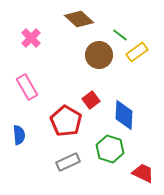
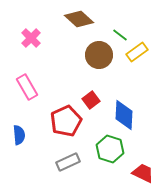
red pentagon: rotated 16 degrees clockwise
